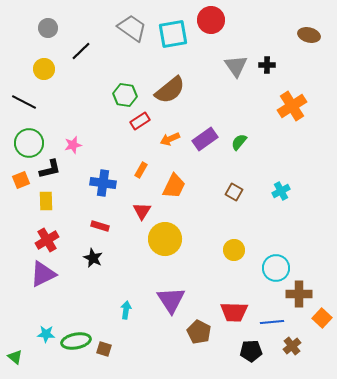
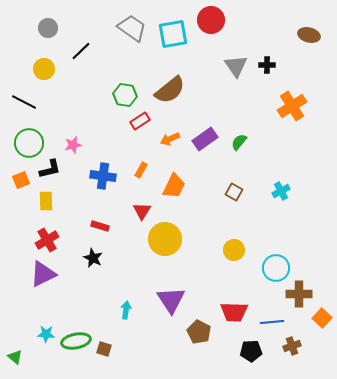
blue cross at (103, 183): moved 7 px up
brown cross at (292, 346): rotated 18 degrees clockwise
